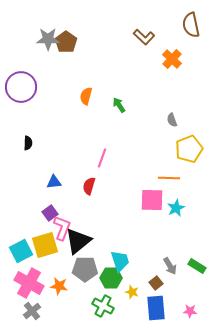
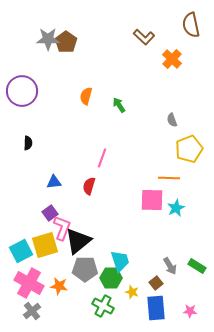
purple circle: moved 1 px right, 4 px down
